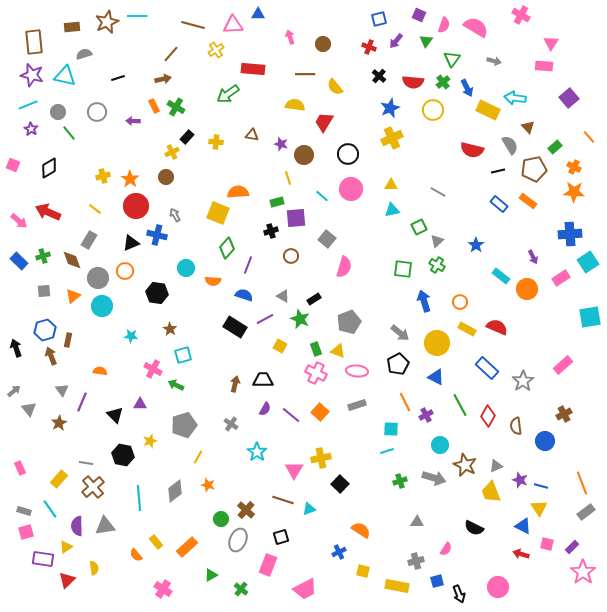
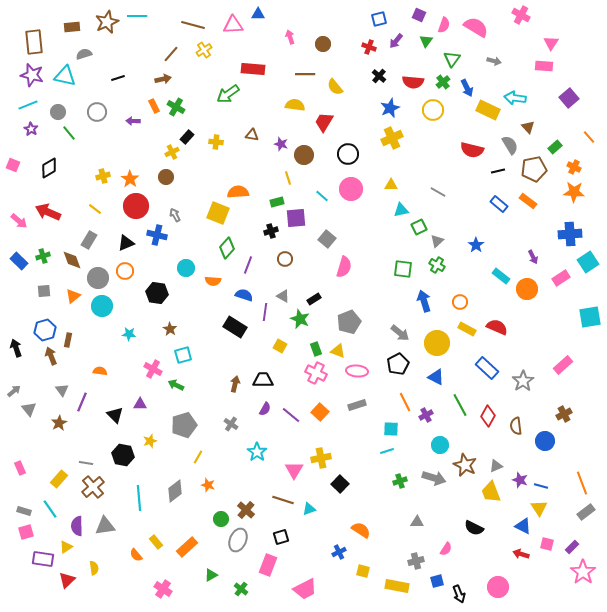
yellow cross at (216, 50): moved 12 px left
cyan triangle at (392, 210): moved 9 px right
black triangle at (131, 243): moved 5 px left
brown circle at (291, 256): moved 6 px left, 3 px down
purple line at (265, 319): moved 7 px up; rotated 54 degrees counterclockwise
cyan star at (131, 336): moved 2 px left, 2 px up
